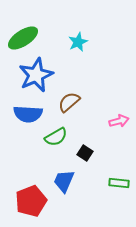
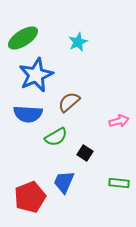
blue trapezoid: moved 1 px down
red pentagon: moved 1 px left, 4 px up
